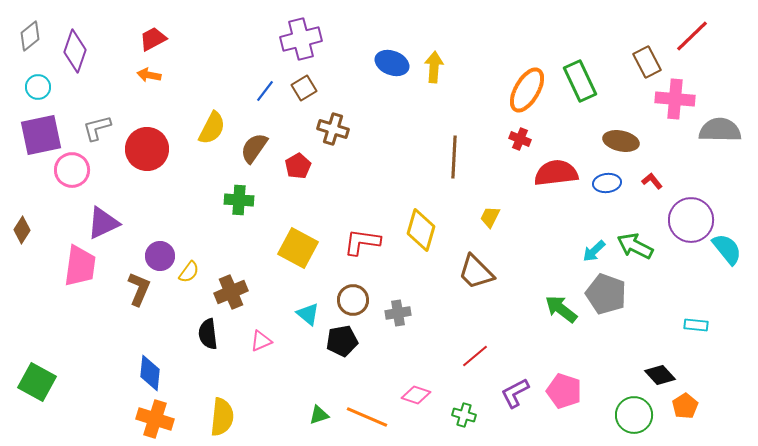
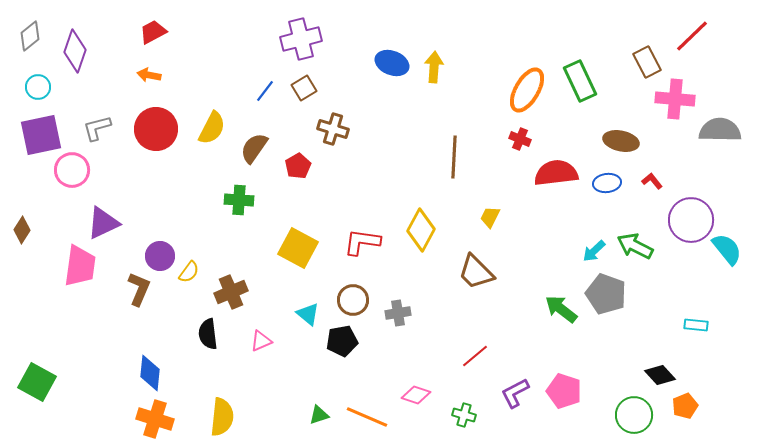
red trapezoid at (153, 39): moved 7 px up
red circle at (147, 149): moved 9 px right, 20 px up
yellow diamond at (421, 230): rotated 12 degrees clockwise
orange pentagon at (685, 406): rotated 10 degrees clockwise
